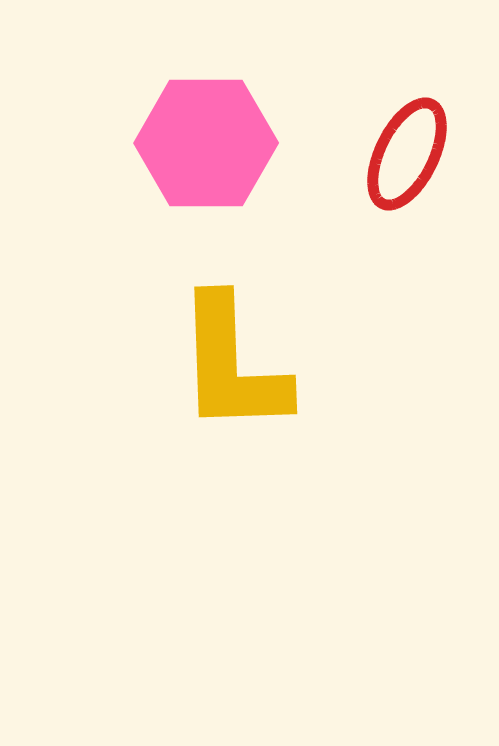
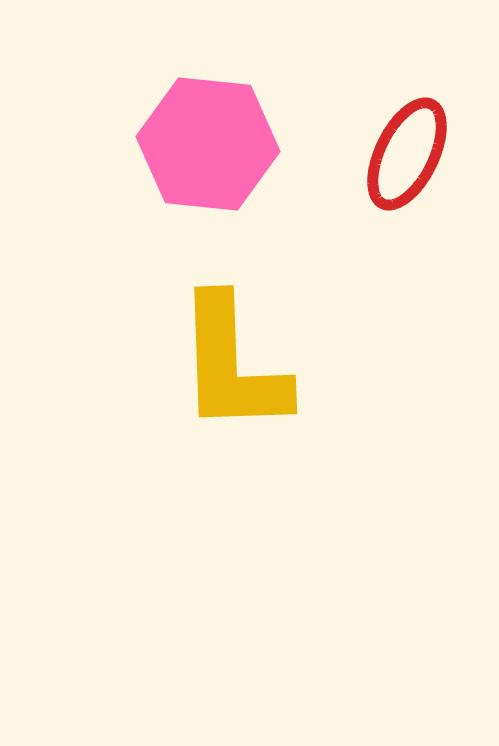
pink hexagon: moved 2 px right, 1 px down; rotated 6 degrees clockwise
